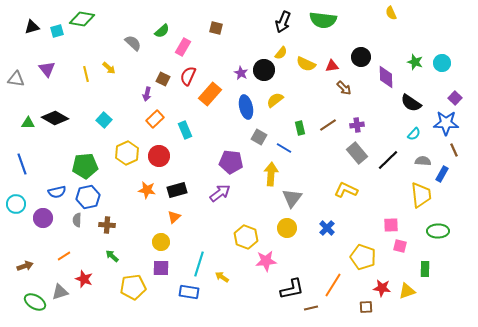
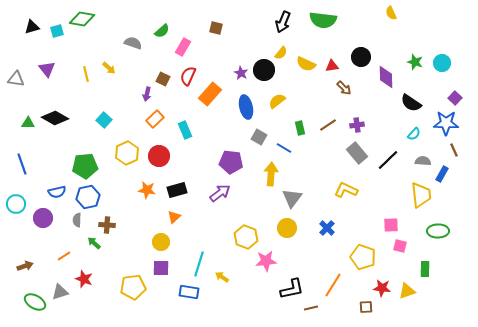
gray semicircle at (133, 43): rotated 24 degrees counterclockwise
yellow semicircle at (275, 100): moved 2 px right, 1 px down
green arrow at (112, 256): moved 18 px left, 13 px up
